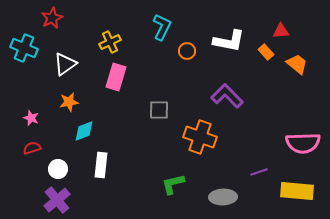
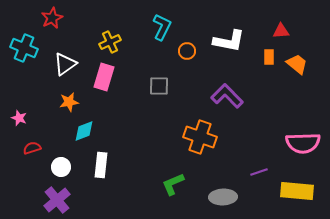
orange rectangle: moved 3 px right, 5 px down; rotated 42 degrees clockwise
pink rectangle: moved 12 px left
gray square: moved 24 px up
pink star: moved 12 px left
white circle: moved 3 px right, 2 px up
green L-shape: rotated 10 degrees counterclockwise
